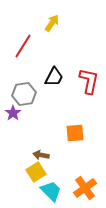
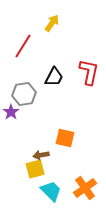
red L-shape: moved 9 px up
purple star: moved 2 px left, 1 px up
orange square: moved 10 px left, 5 px down; rotated 18 degrees clockwise
brown arrow: rotated 21 degrees counterclockwise
yellow square: moved 1 px left, 3 px up; rotated 18 degrees clockwise
